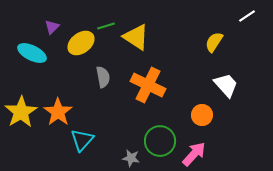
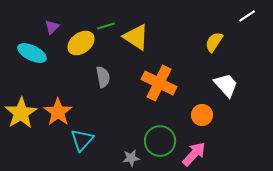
orange cross: moved 11 px right, 2 px up
yellow star: moved 1 px down
gray star: rotated 18 degrees counterclockwise
